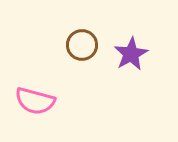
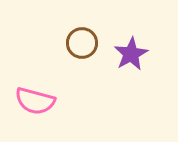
brown circle: moved 2 px up
